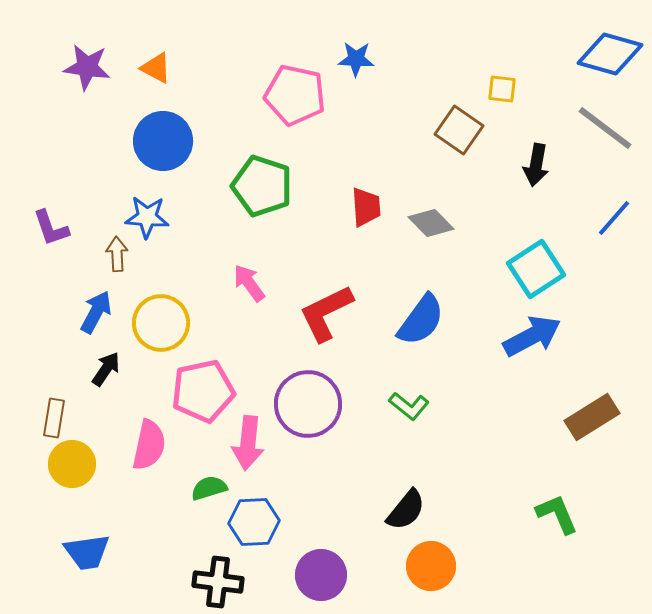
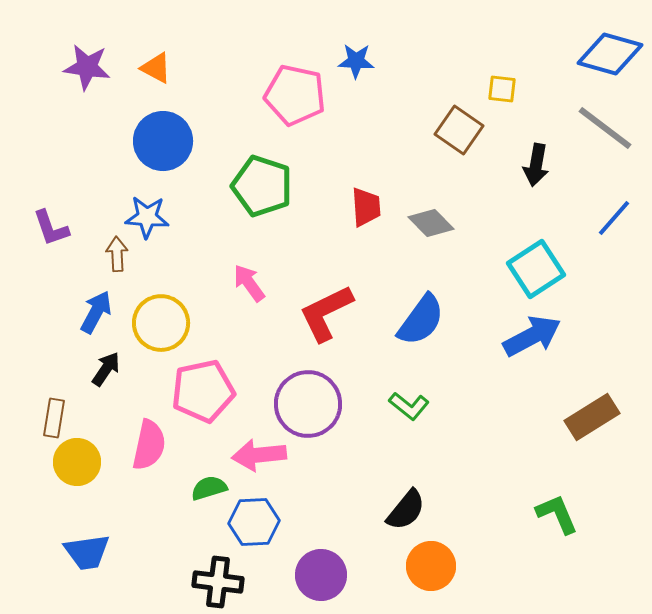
blue star at (356, 59): moved 2 px down
pink arrow at (248, 443): moved 11 px right, 12 px down; rotated 78 degrees clockwise
yellow circle at (72, 464): moved 5 px right, 2 px up
